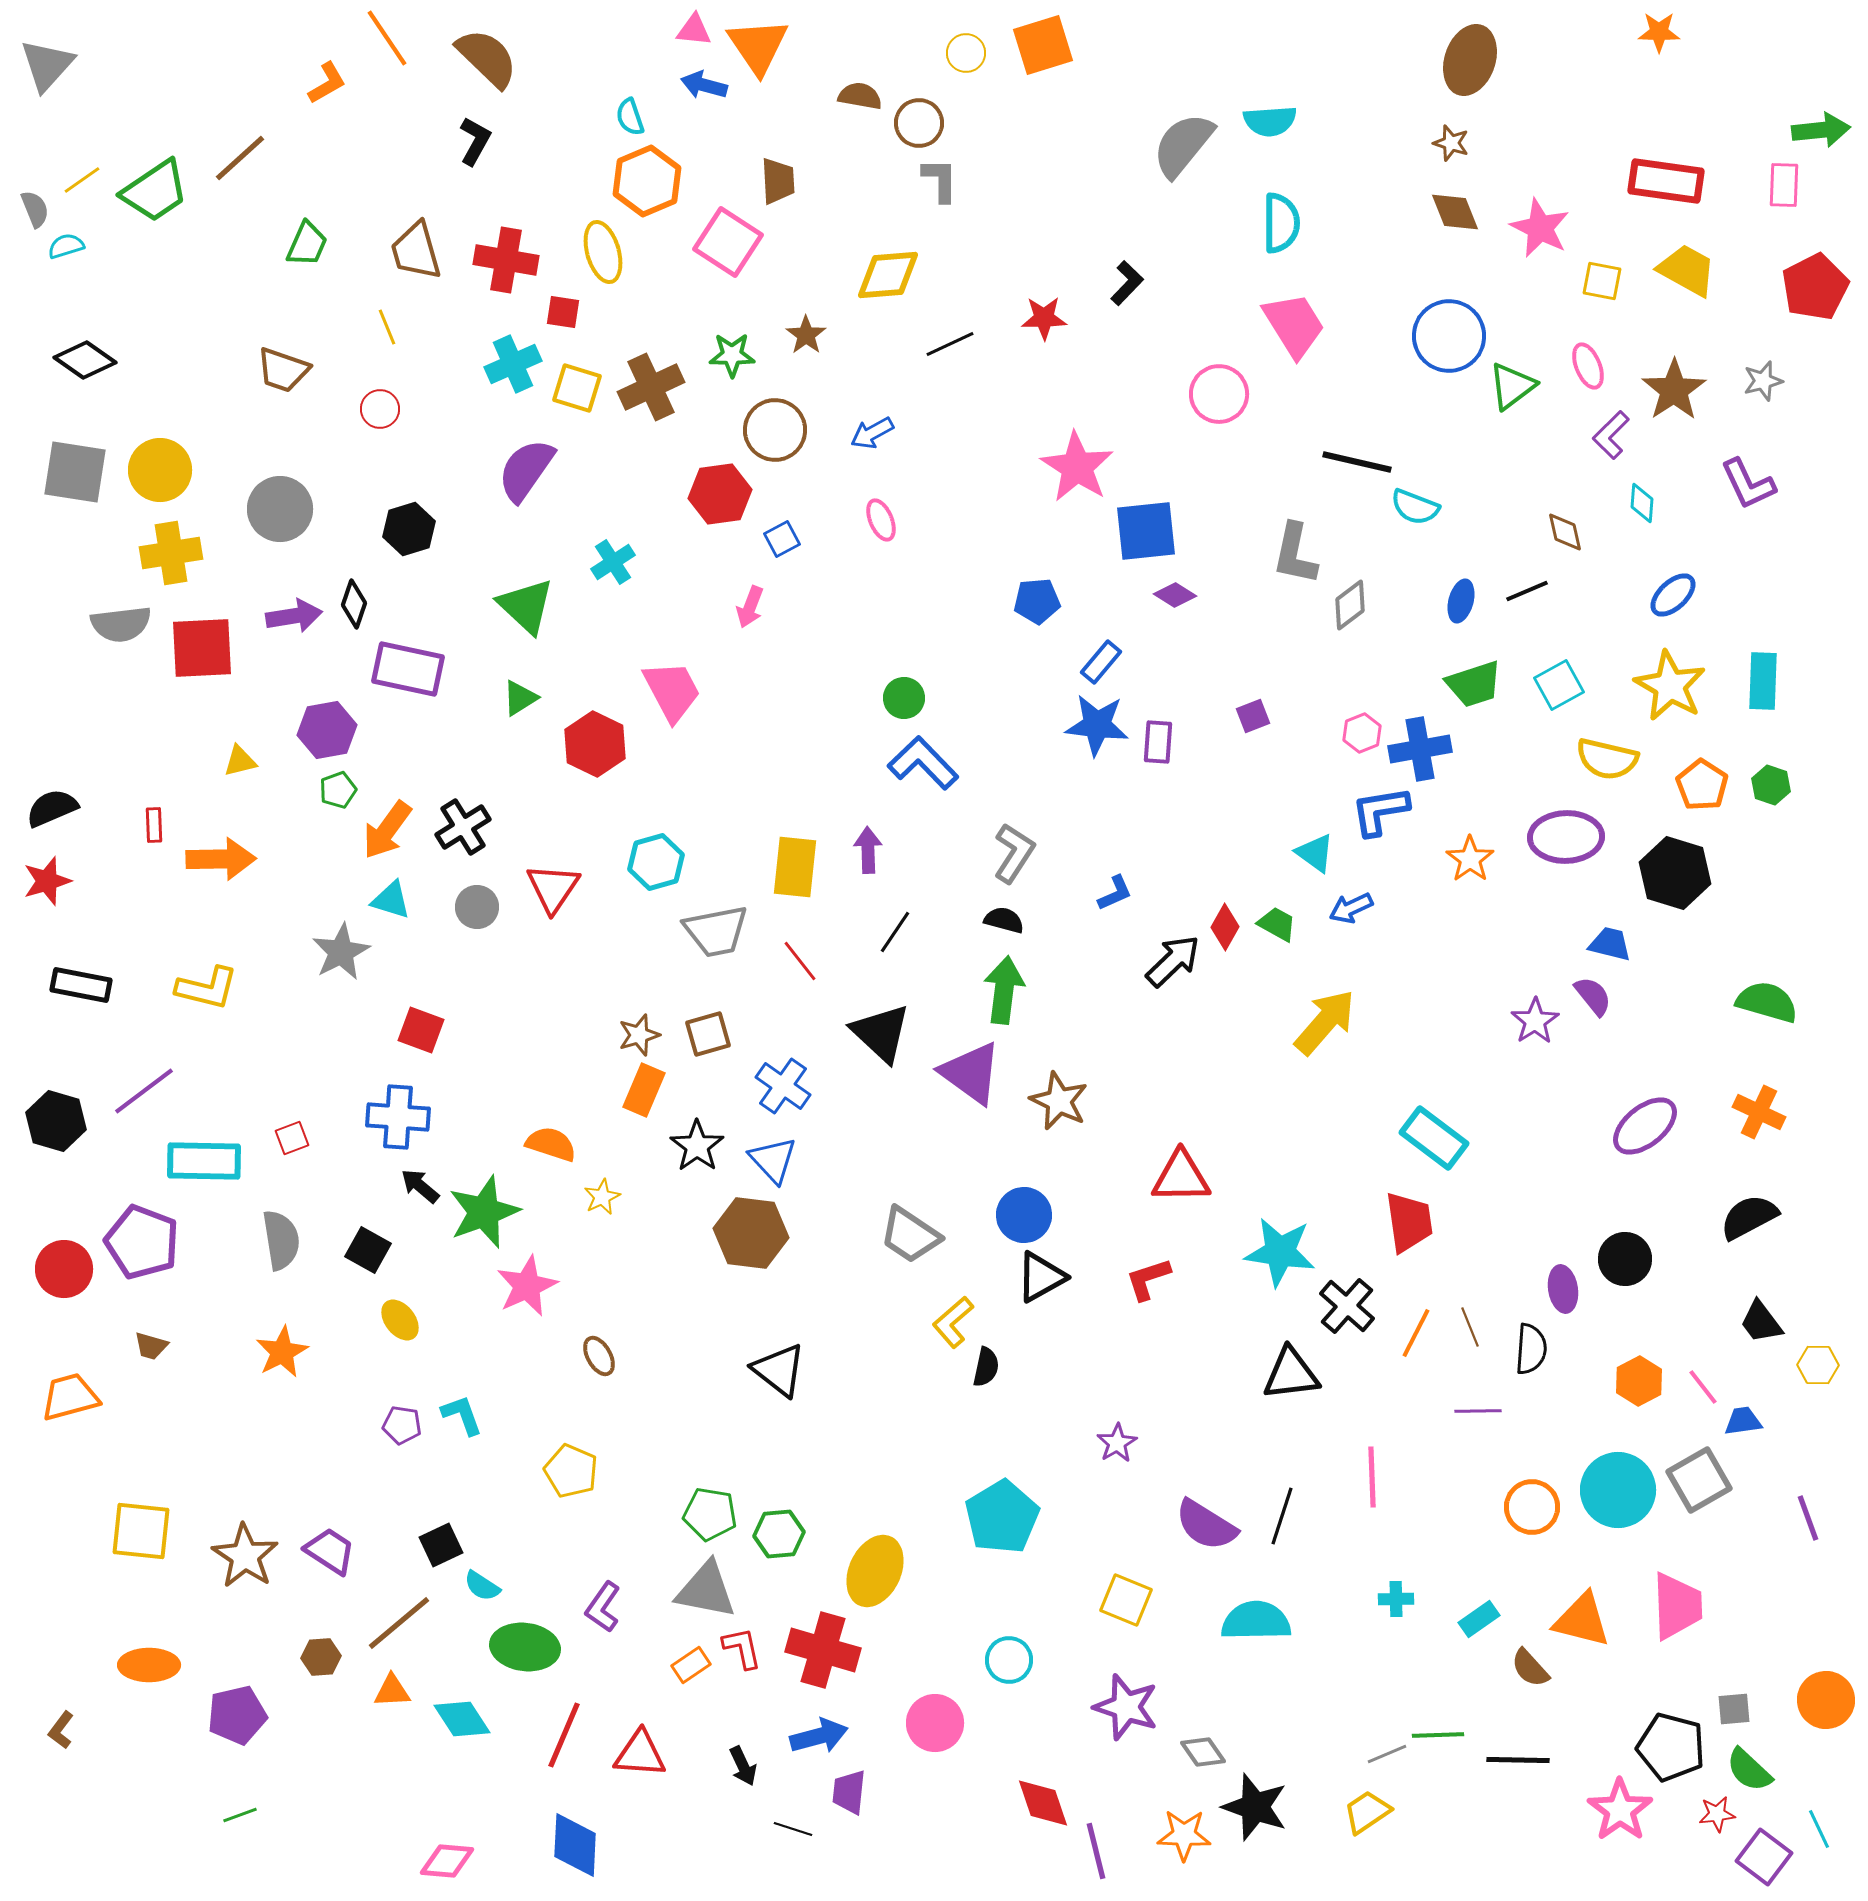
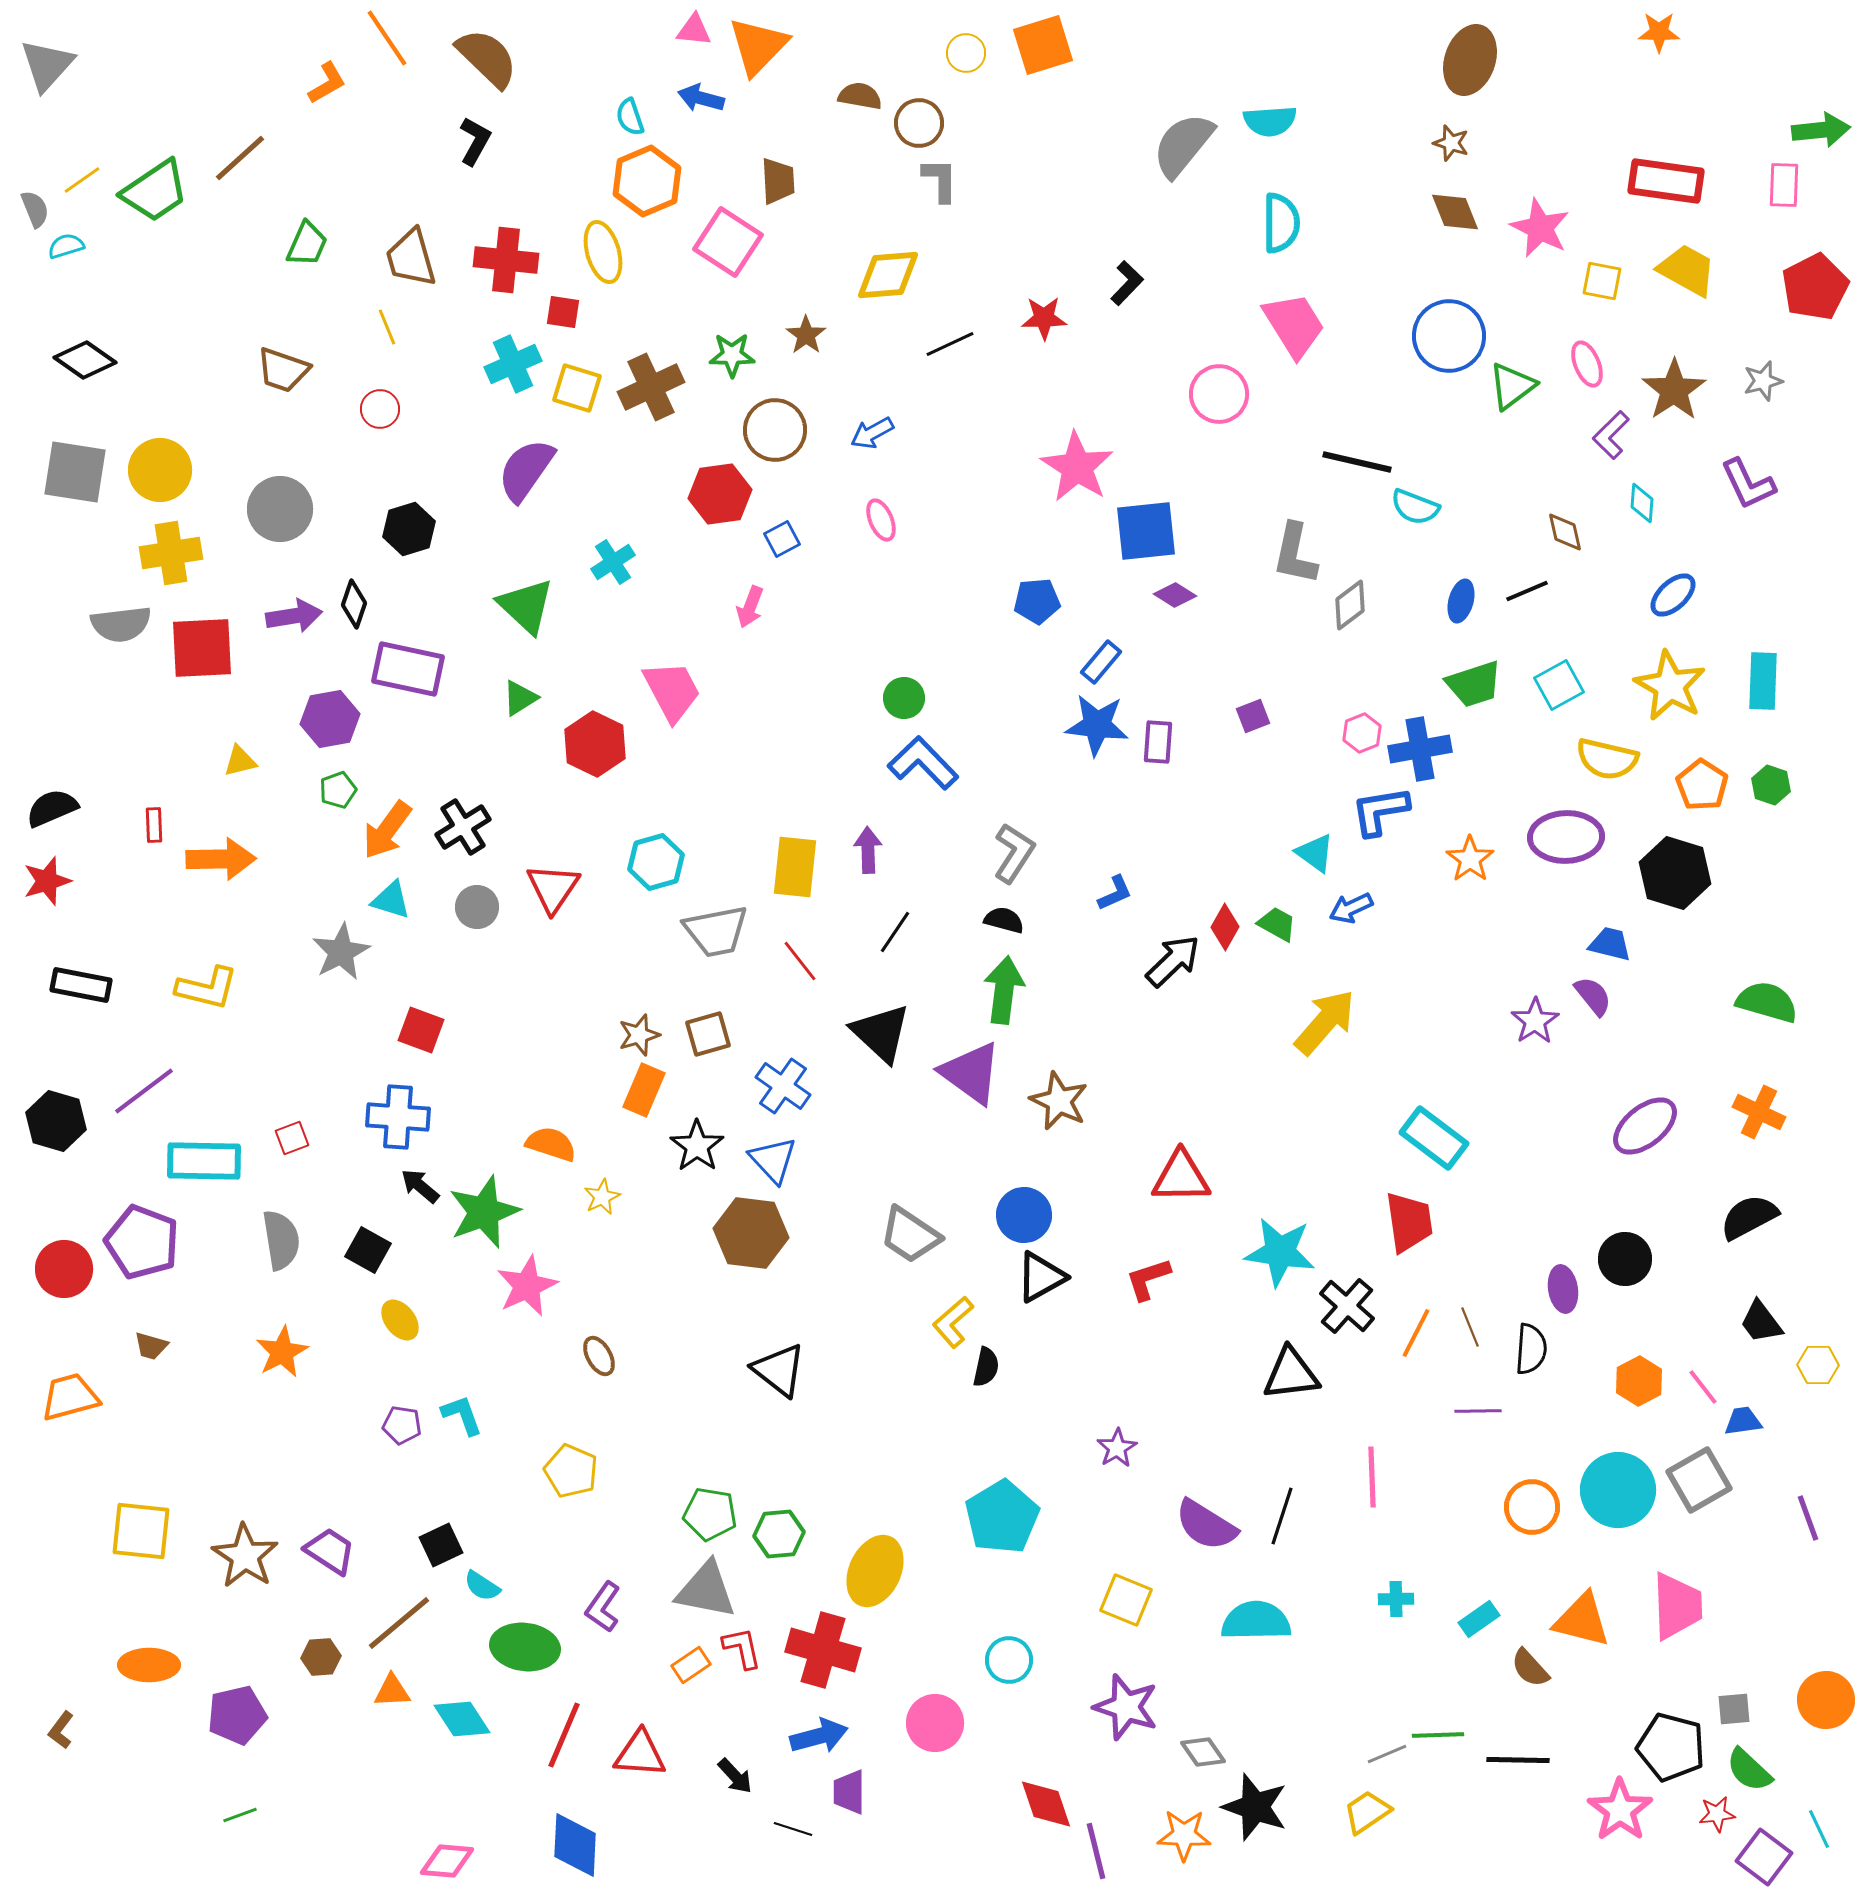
orange triangle at (758, 46): rotated 18 degrees clockwise
blue arrow at (704, 85): moved 3 px left, 13 px down
brown trapezoid at (416, 251): moved 5 px left, 7 px down
red cross at (506, 260): rotated 4 degrees counterclockwise
pink ellipse at (1588, 366): moved 1 px left, 2 px up
purple hexagon at (327, 730): moved 3 px right, 11 px up
purple star at (1117, 1443): moved 5 px down
black arrow at (743, 1766): moved 8 px left, 10 px down; rotated 18 degrees counterclockwise
purple trapezoid at (849, 1792): rotated 6 degrees counterclockwise
red diamond at (1043, 1803): moved 3 px right, 1 px down
